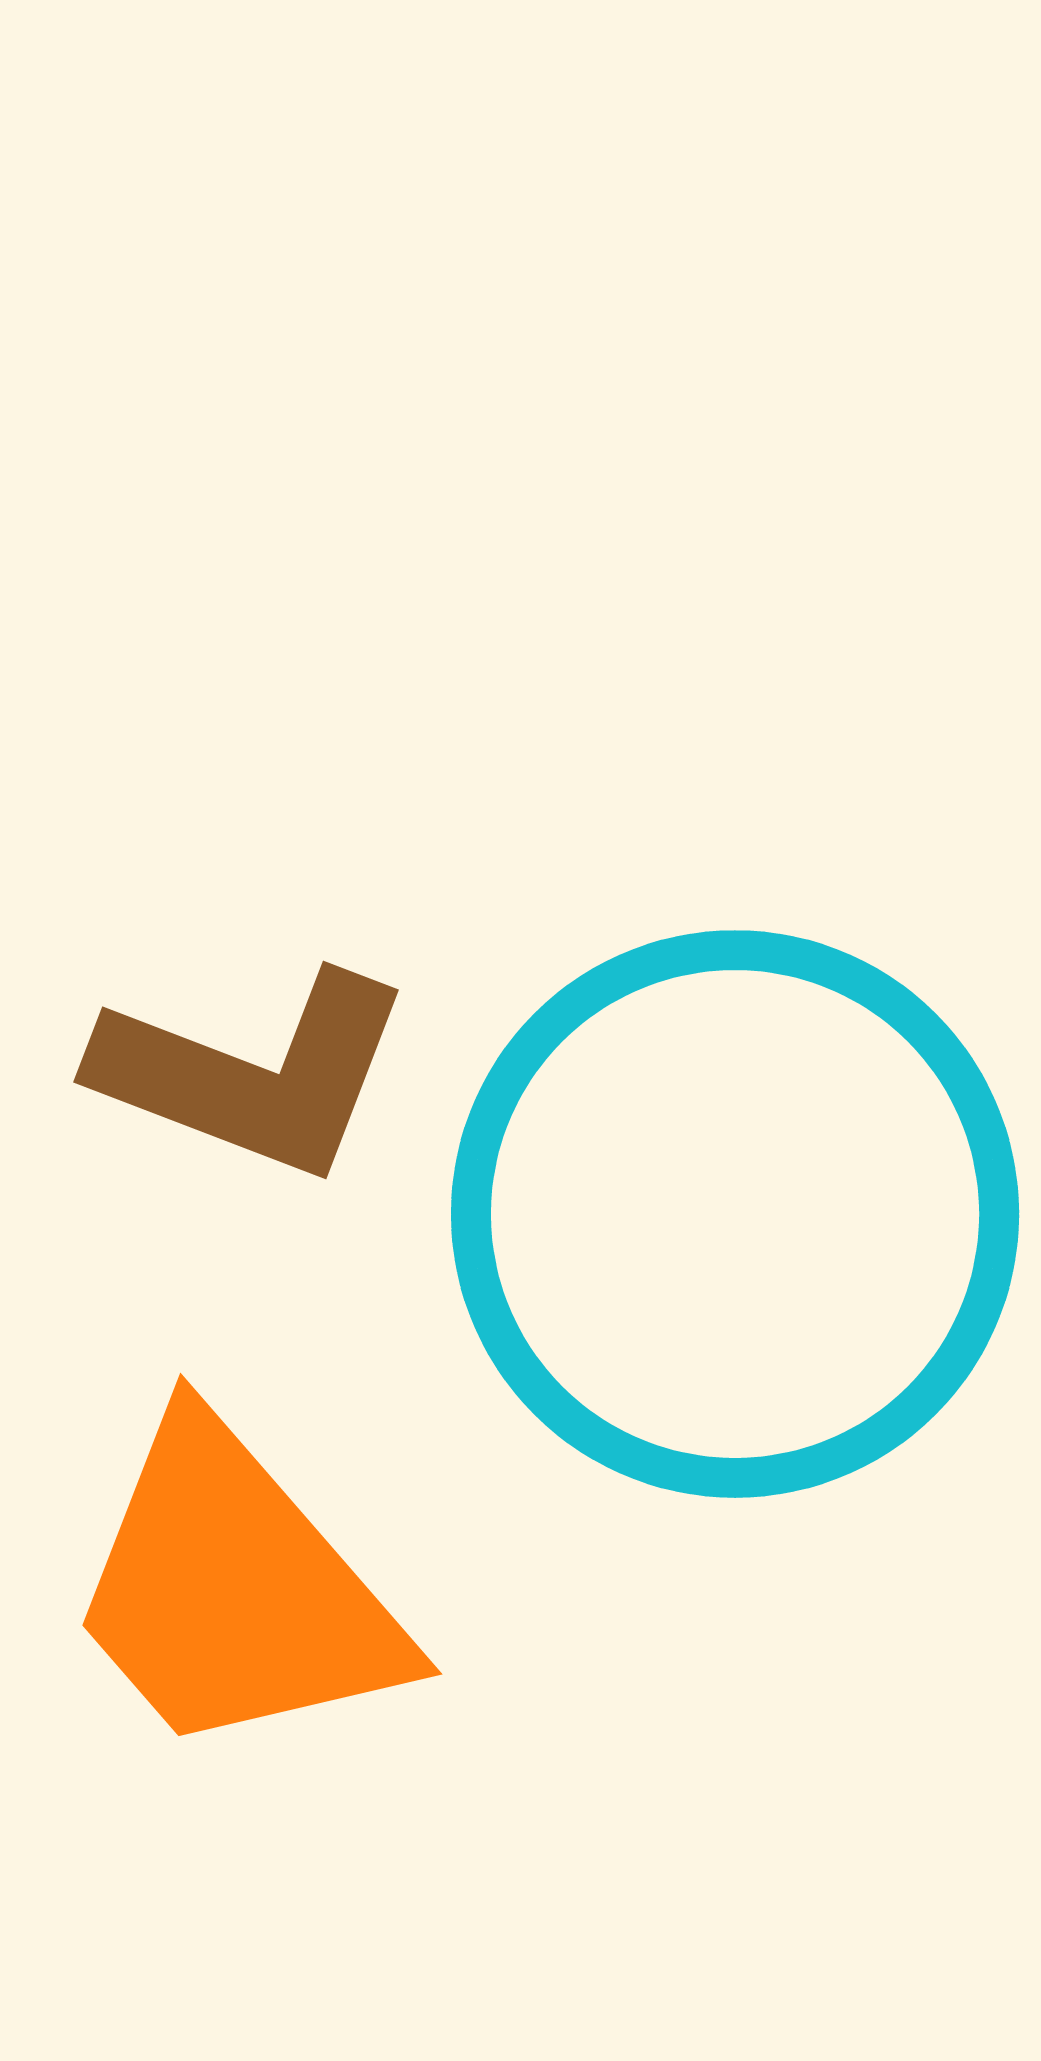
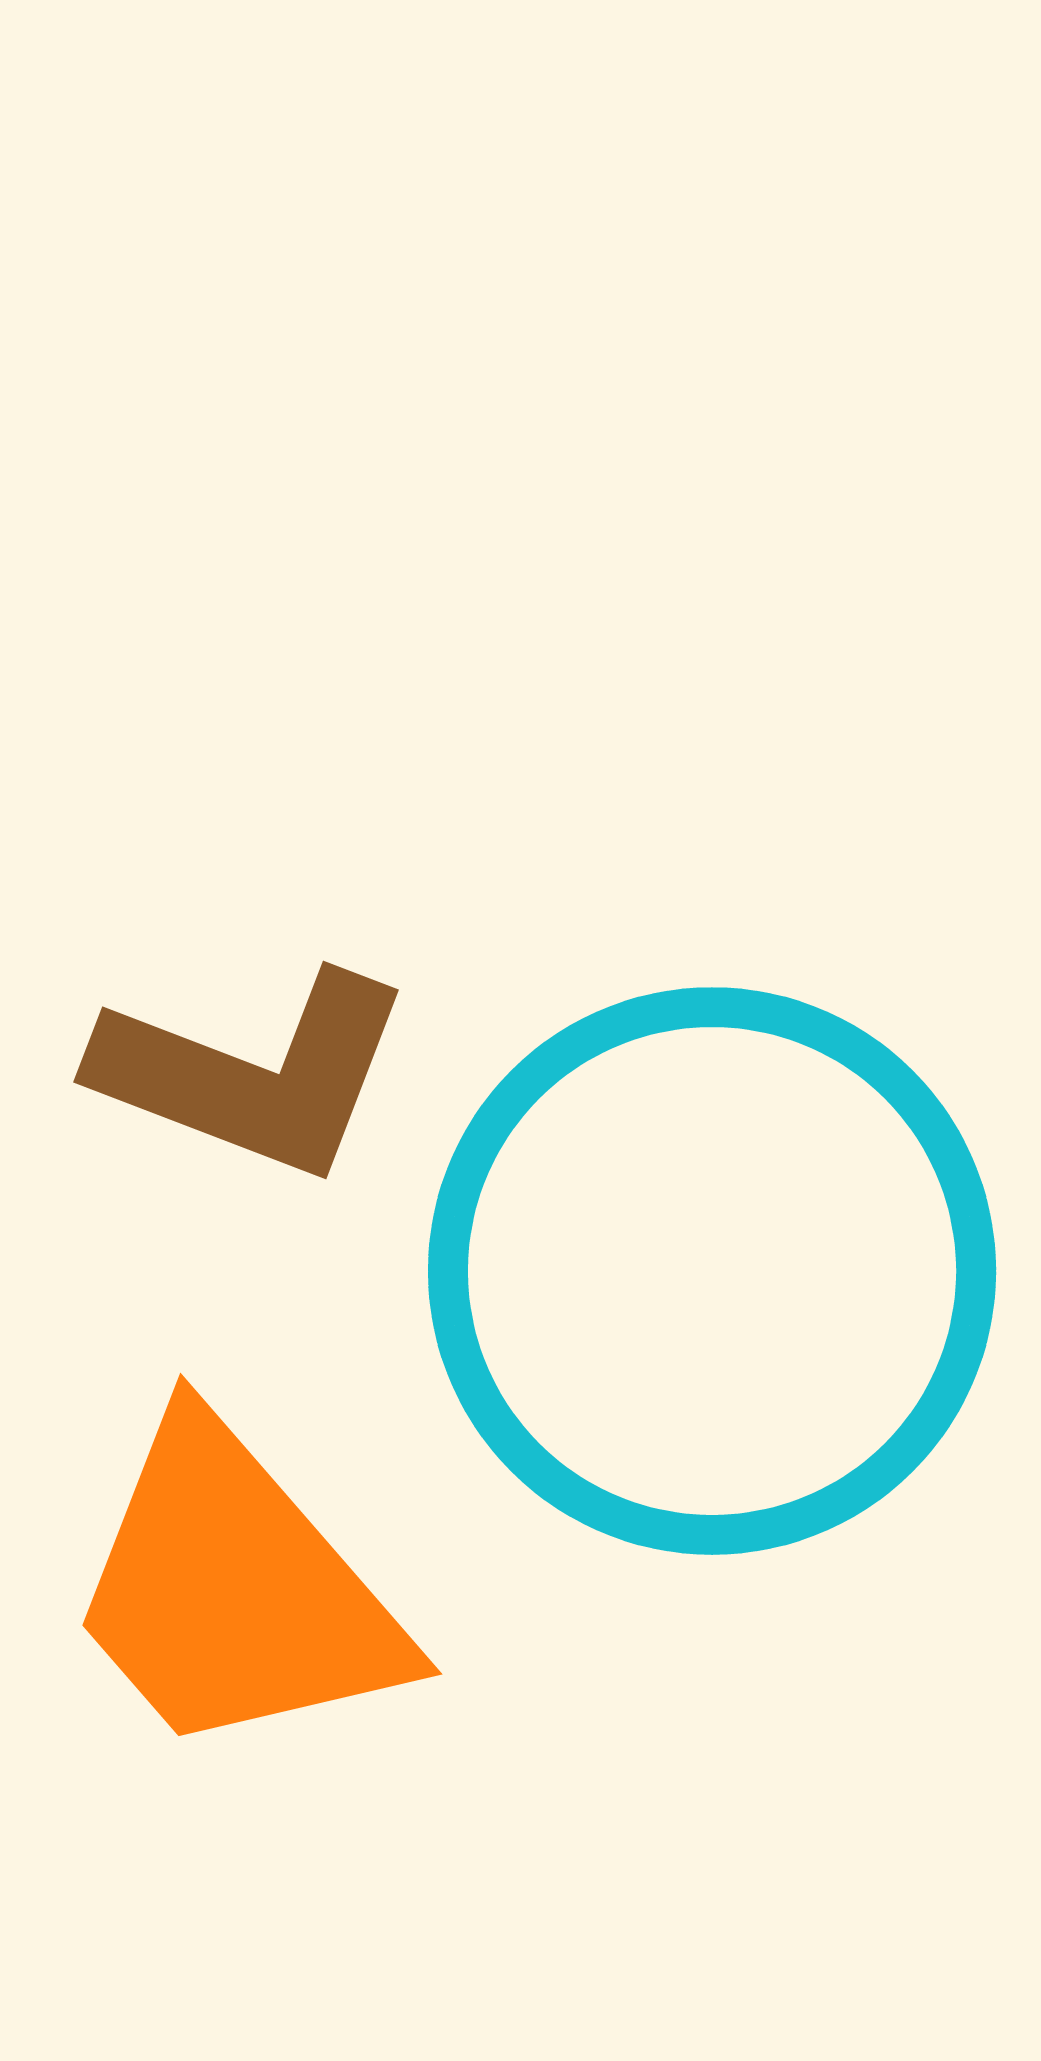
cyan circle: moved 23 px left, 57 px down
